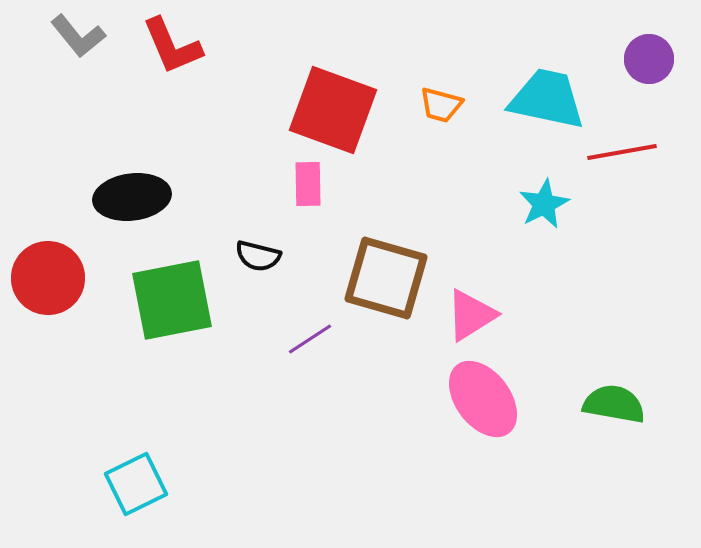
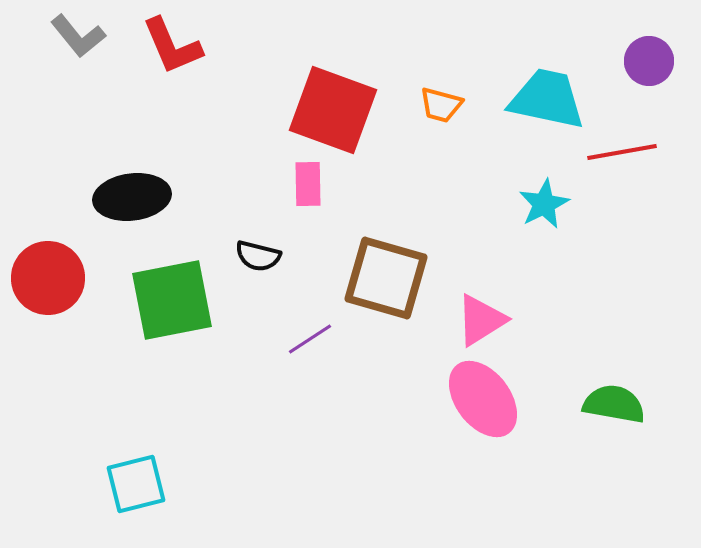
purple circle: moved 2 px down
pink triangle: moved 10 px right, 5 px down
cyan square: rotated 12 degrees clockwise
